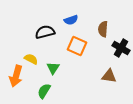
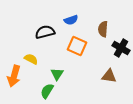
green triangle: moved 4 px right, 6 px down
orange arrow: moved 2 px left
green semicircle: moved 3 px right
